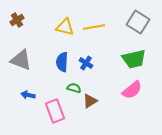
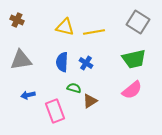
brown cross: rotated 32 degrees counterclockwise
yellow line: moved 5 px down
gray triangle: rotated 30 degrees counterclockwise
blue arrow: rotated 24 degrees counterclockwise
